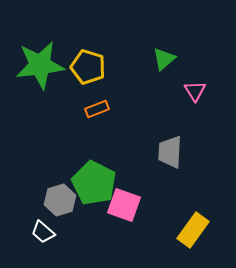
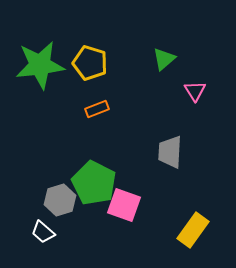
yellow pentagon: moved 2 px right, 4 px up
